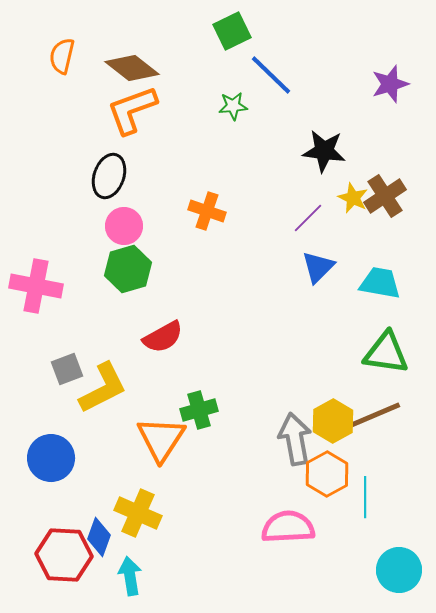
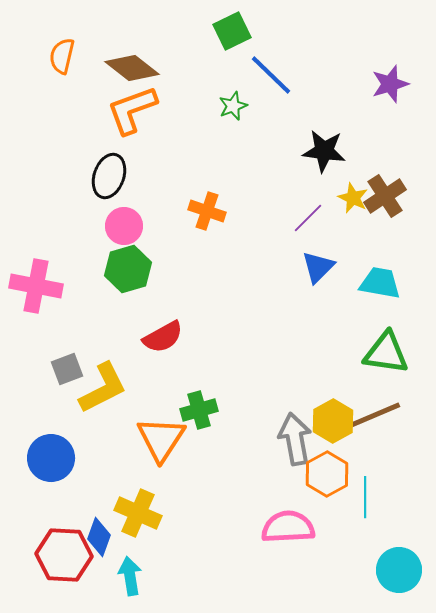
green star: rotated 16 degrees counterclockwise
